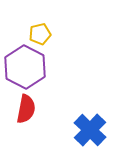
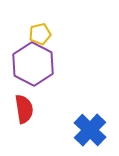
purple hexagon: moved 8 px right, 3 px up
red semicircle: moved 2 px left; rotated 20 degrees counterclockwise
